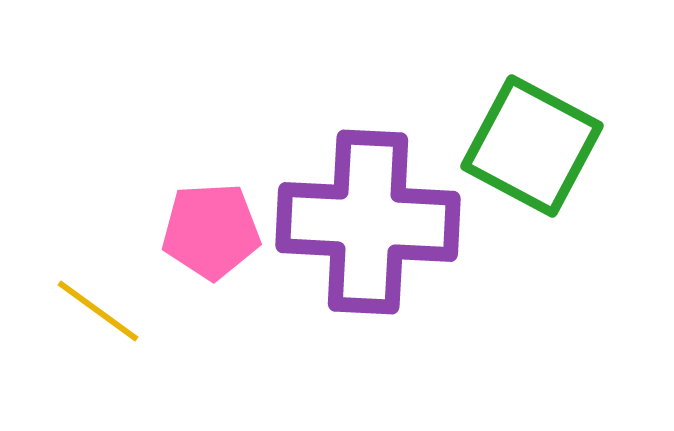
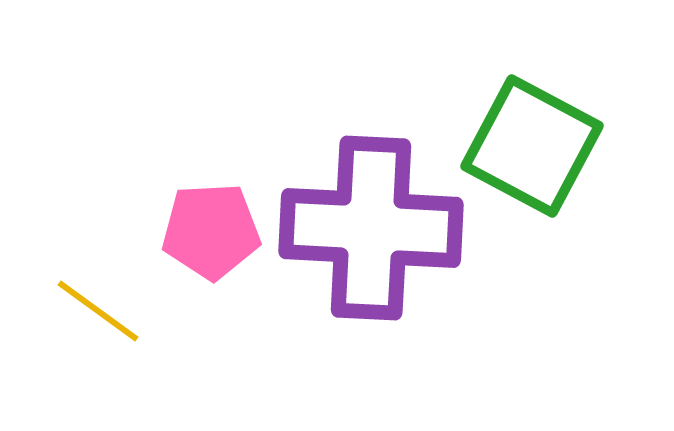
purple cross: moved 3 px right, 6 px down
